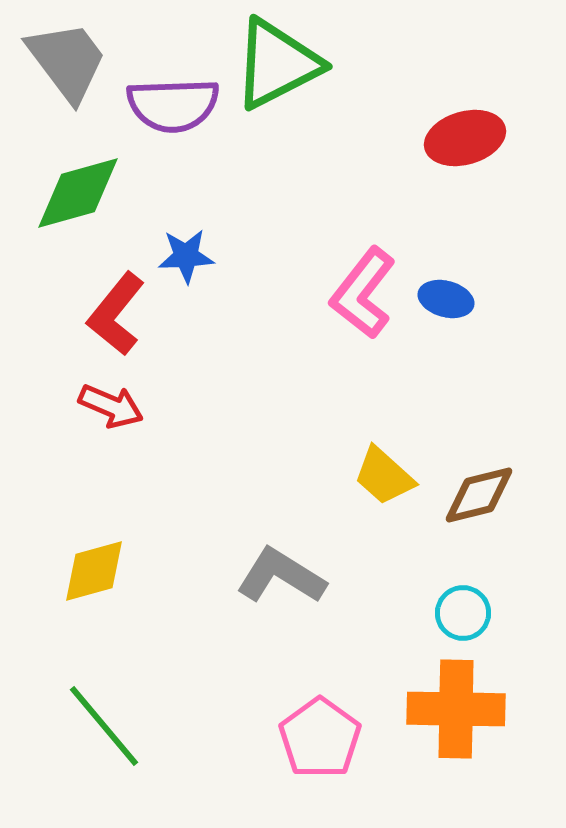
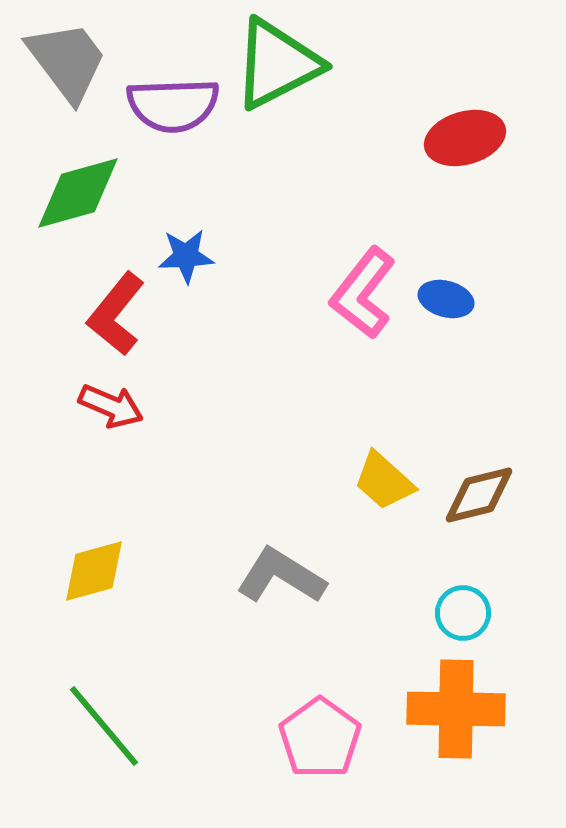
yellow trapezoid: moved 5 px down
